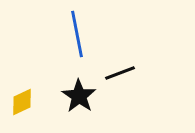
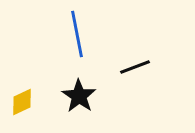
black line: moved 15 px right, 6 px up
